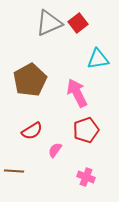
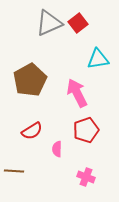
pink semicircle: moved 2 px right, 1 px up; rotated 35 degrees counterclockwise
